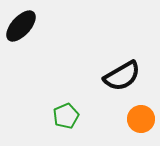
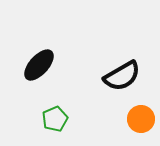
black ellipse: moved 18 px right, 39 px down
green pentagon: moved 11 px left, 3 px down
